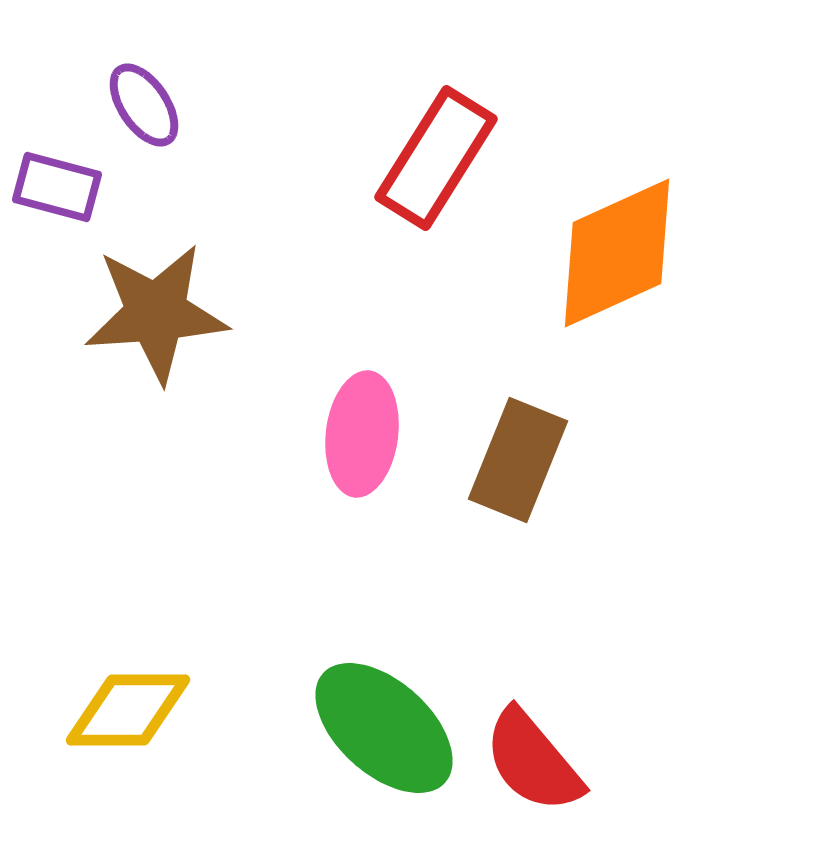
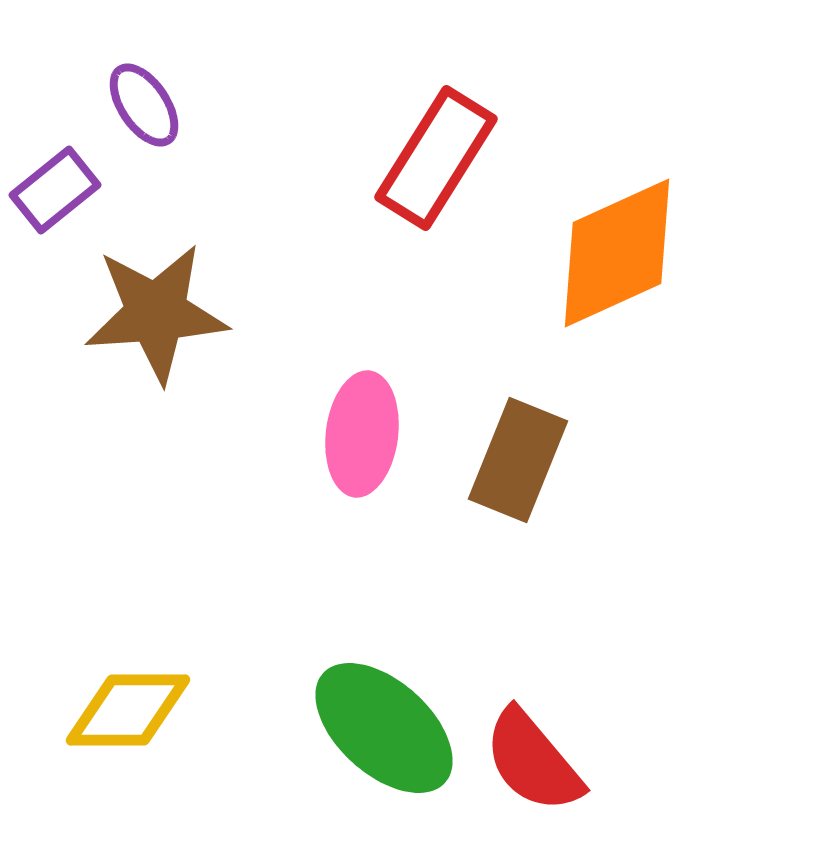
purple rectangle: moved 2 px left, 3 px down; rotated 54 degrees counterclockwise
